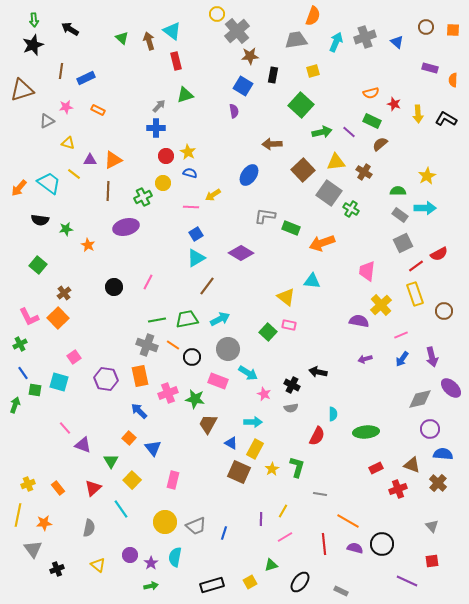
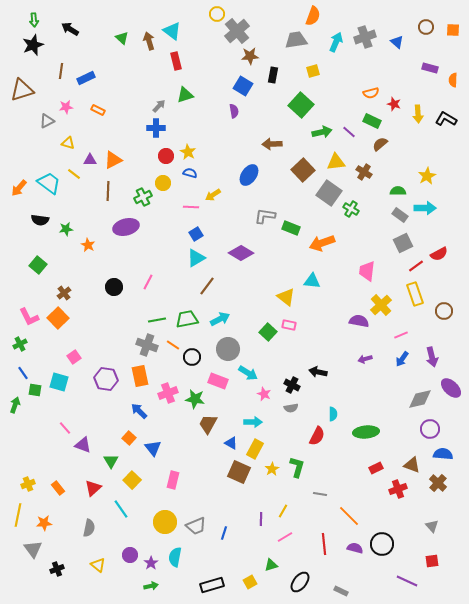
orange line at (348, 521): moved 1 px right, 5 px up; rotated 15 degrees clockwise
